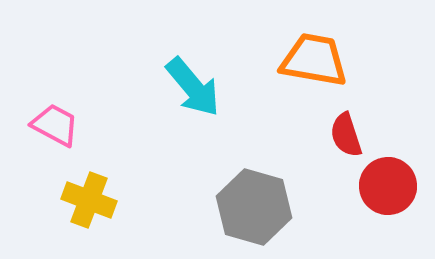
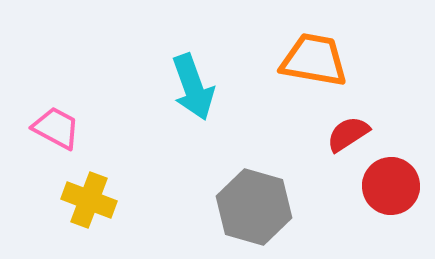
cyan arrow: rotated 20 degrees clockwise
pink trapezoid: moved 1 px right, 3 px down
red semicircle: moved 2 px right, 1 px up; rotated 75 degrees clockwise
red circle: moved 3 px right
